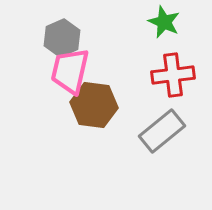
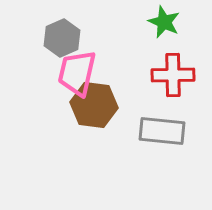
pink trapezoid: moved 7 px right, 2 px down
red cross: rotated 6 degrees clockwise
gray rectangle: rotated 45 degrees clockwise
